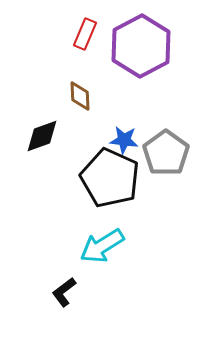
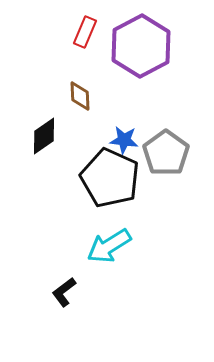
red rectangle: moved 2 px up
black diamond: moved 2 px right; rotated 15 degrees counterclockwise
cyan arrow: moved 7 px right
